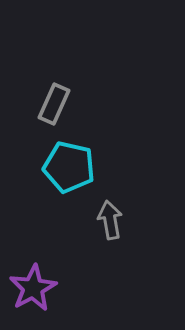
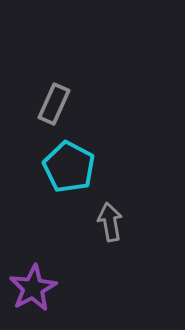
cyan pentagon: rotated 15 degrees clockwise
gray arrow: moved 2 px down
